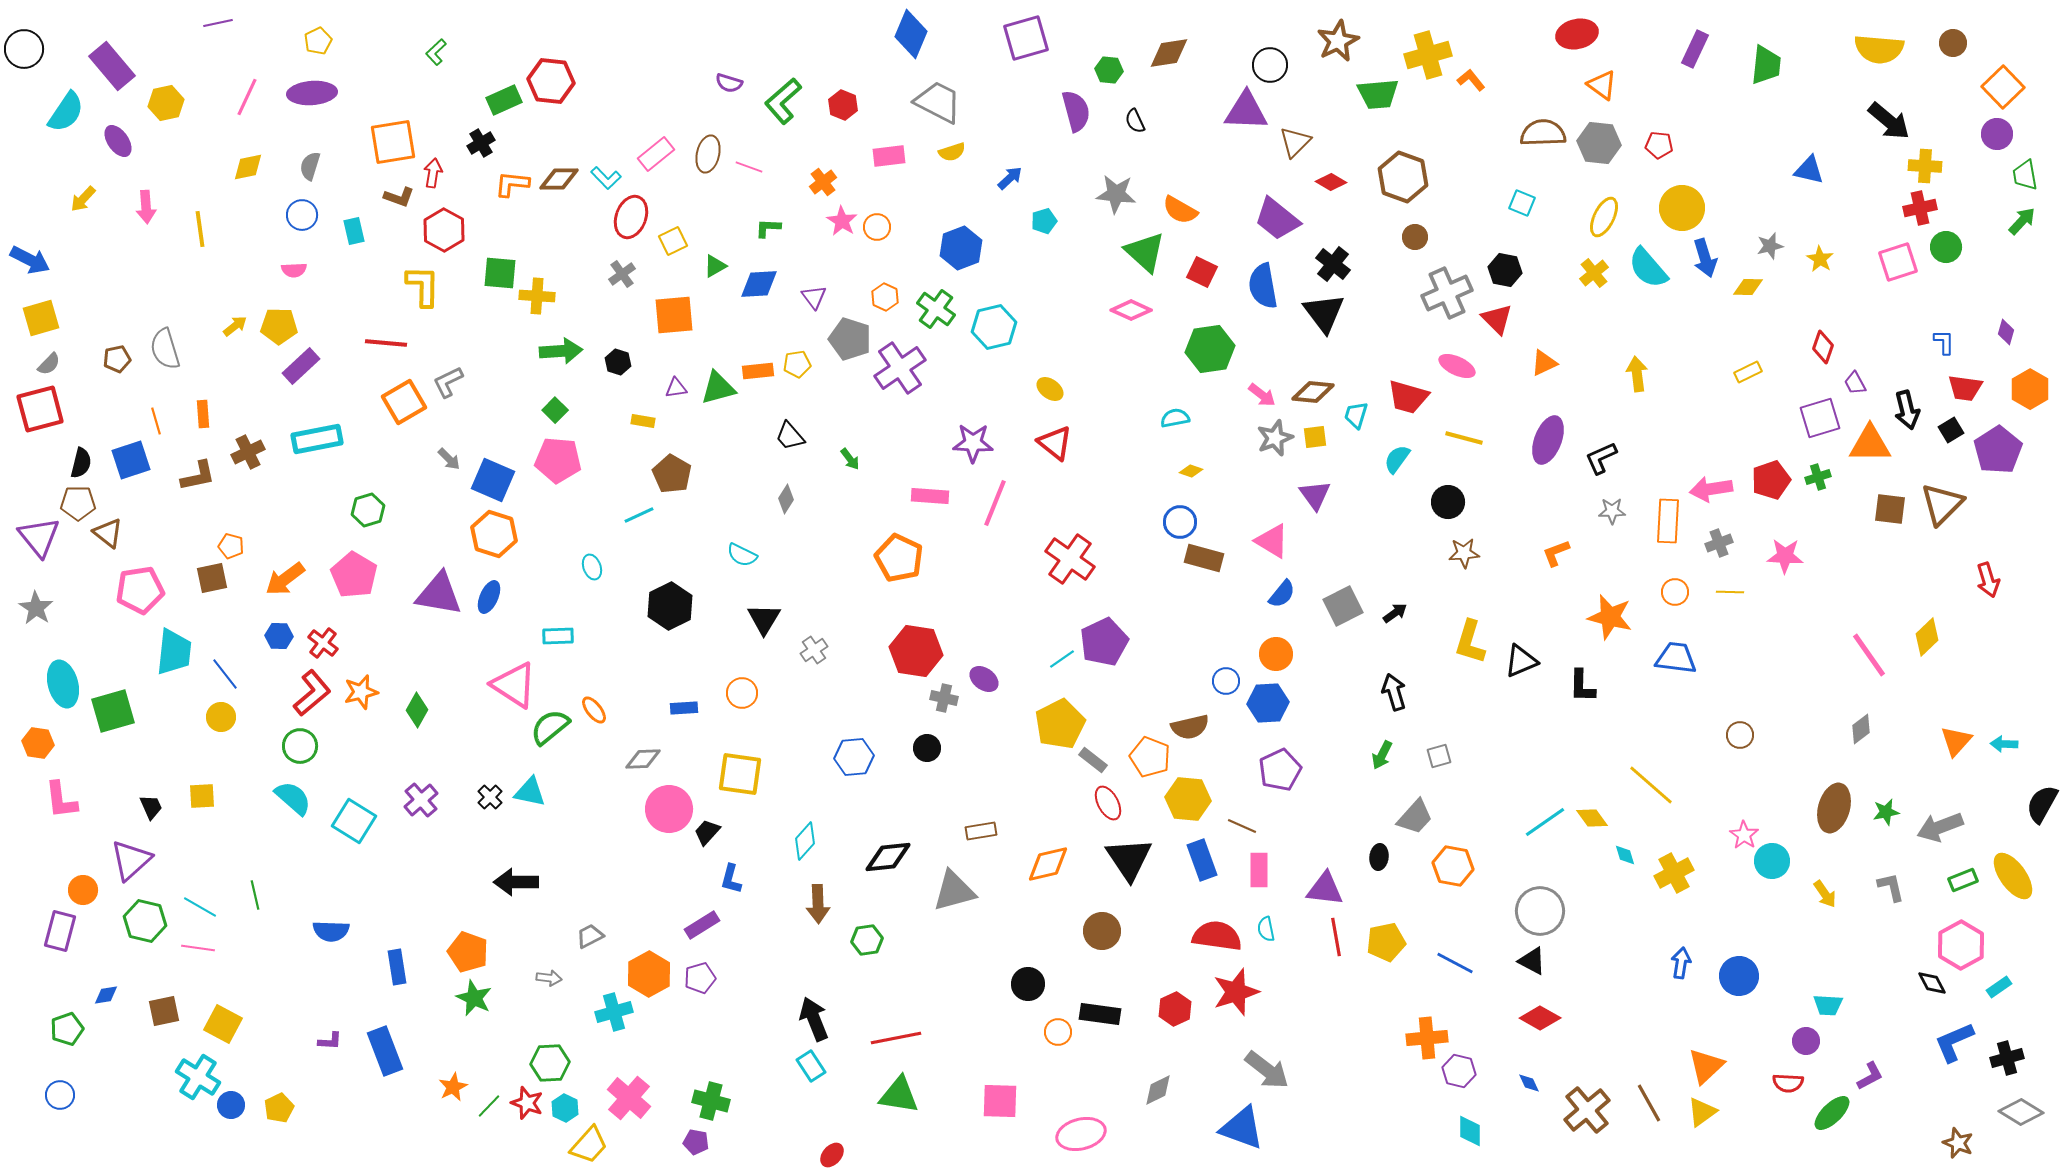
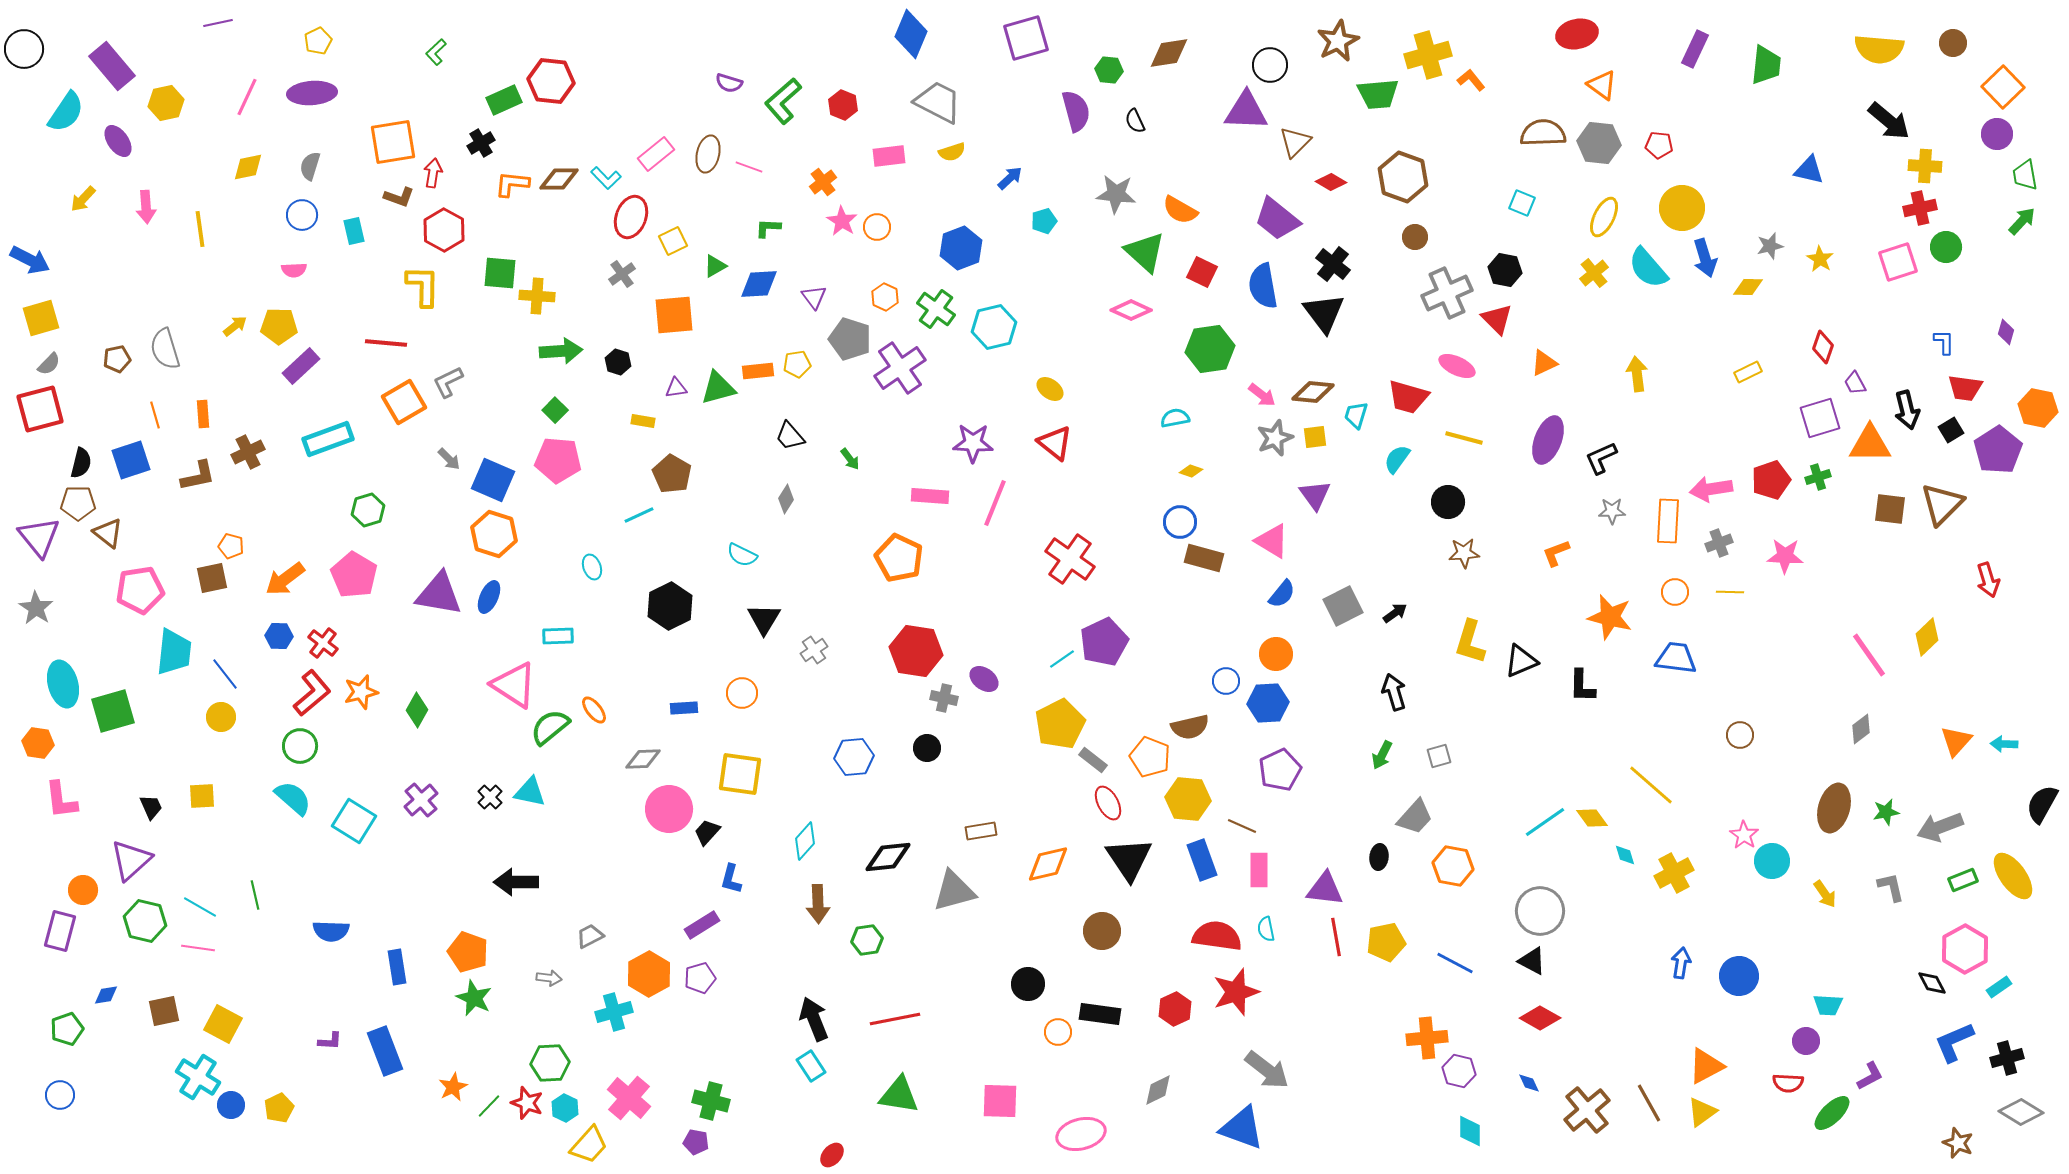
orange hexagon at (2030, 389): moved 8 px right, 19 px down; rotated 18 degrees counterclockwise
orange line at (156, 421): moved 1 px left, 6 px up
cyan rectangle at (317, 439): moved 11 px right; rotated 9 degrees counterclockwise
pink hexagon at (1961, 945): moved 4 px right, 4 px down
red line at (896, 1038): moved 1 px left, 19 px up
orange triangle at (1706, 1066): rotated 15 degrees clockwise
